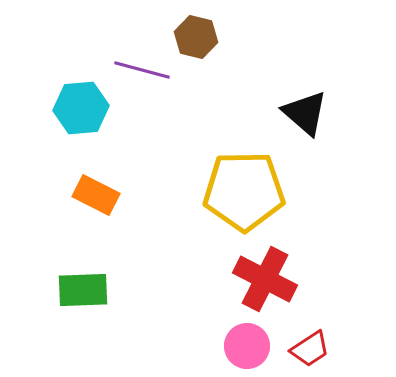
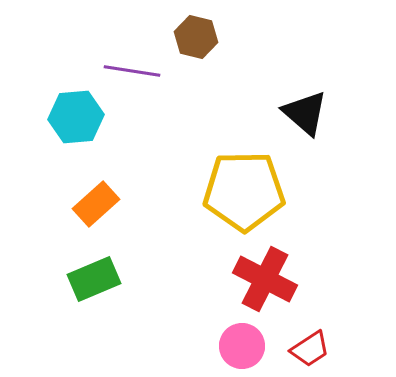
purple line: moved 10 px left, 1 px down; rotated 6 degrees counterclockwise
cyan hexagon: moved 5 px left, 9 px down
orange rectangle: moved 9 px down; rotated 69 degrees counterclockwise
green rectangle: moved 11 px right, 11 px up; rotated 21 degrees counterclockwise
pink circle: moved 5 px left
